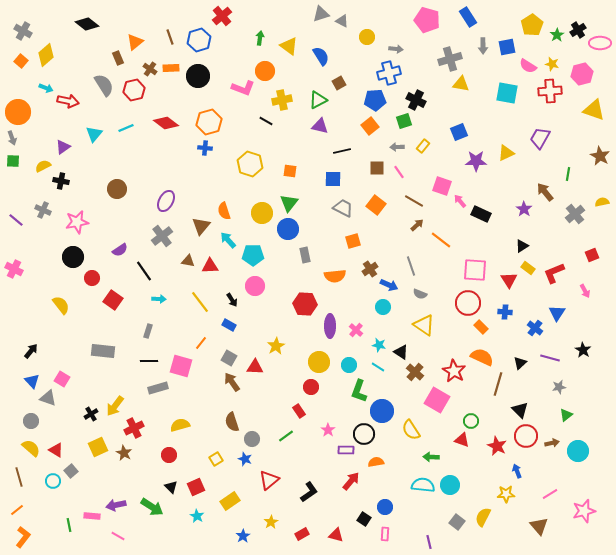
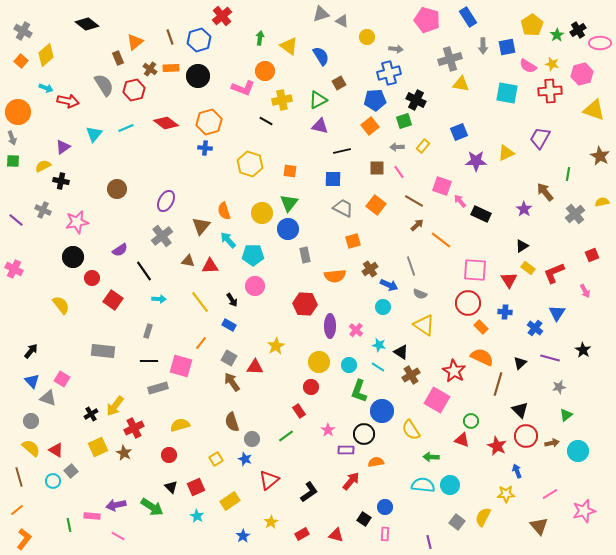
brown cross at (415, 372): moved 4 px left, 3 px down; rotated 18 degrees clockwise
orange L-shape at (23, 537): moved 1 px right, 2 px down
